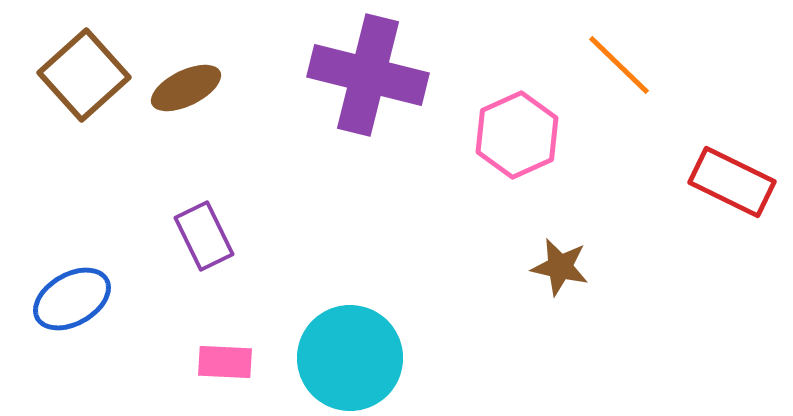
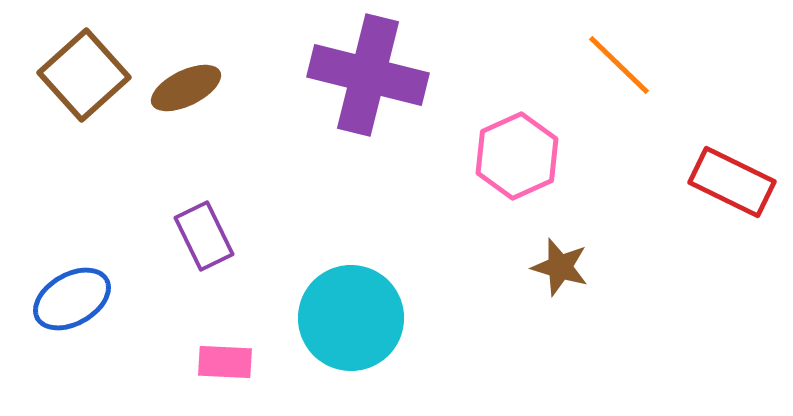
pink hexagon: moved 21 px down
brown star: rotated 4 degrees clockwise
cyan circle: moved 1 px right, 40 px up
